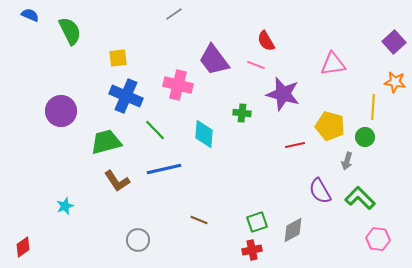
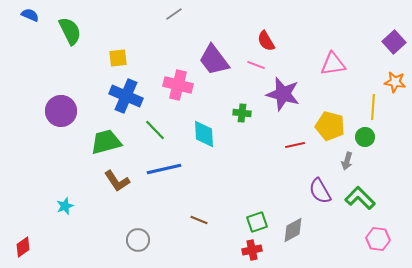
cyan diamond: rotated 8 degrees counterclockwise
